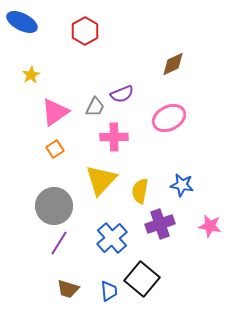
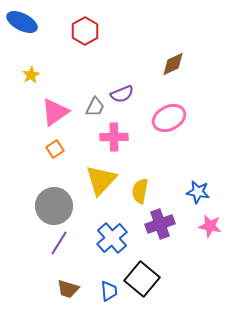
blue star: moved 16 px right, 7 px down
